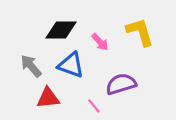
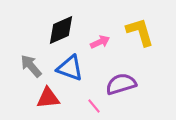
black diamond: rotated 24 degrees counterclockwise
pink arrow: rotated 72 degrees counterclockwise
blue triangle: moved 1 px left, 3 px down
